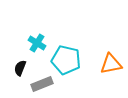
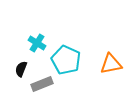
cyan pentagon: rotated 12 degrees clockwise
black semicircle: moved 1 px right, 1 px down
